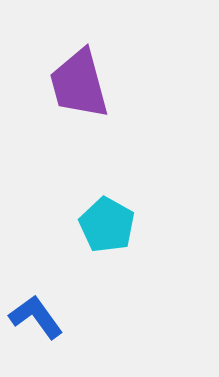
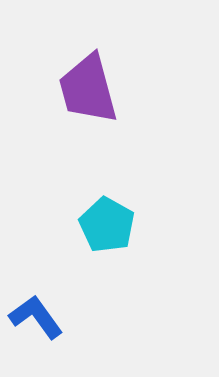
purple trapezoid: moved 9 px right, 5 px down
